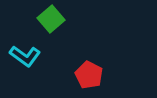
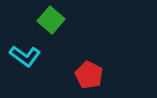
green square: moved 1 px down; rotated 8 degrees counterclockwise
